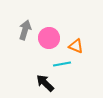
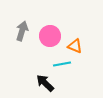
gray arrow: moved 3 px left, 1 px down
pink circle: moved 1 px right, 2 px up
orange triangle: moved 1 px left
